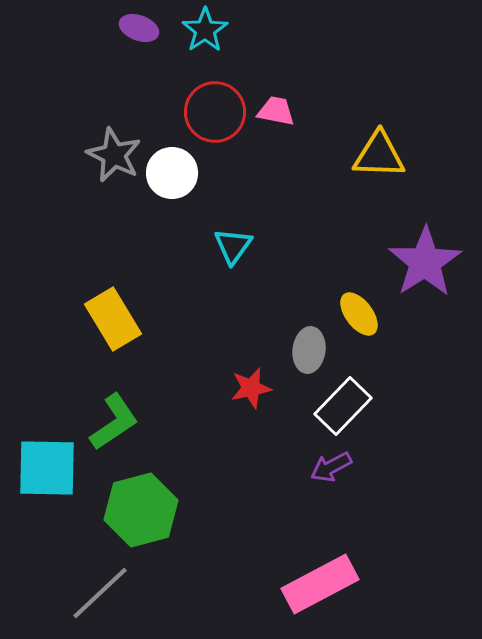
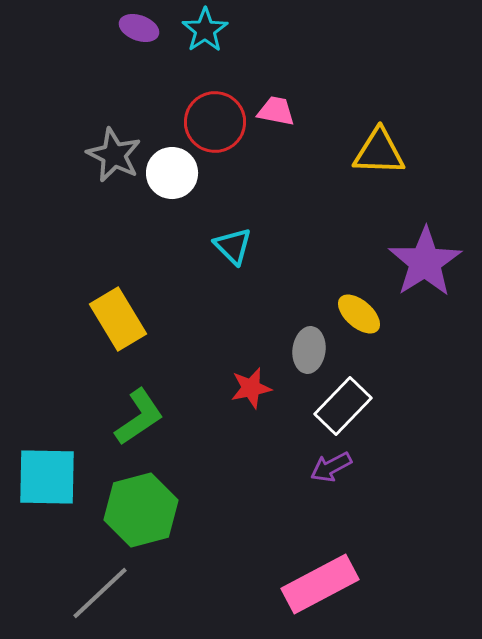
red circle: moved 10 px down
yellow triangle: moved 3 px up
cyan triangle: rotated 21 degrees counterclockwise
yellow ellipse: rotated 12 degrees counterclockwise
yellow rectangle: moved 5 px right
green L-shape: moved 25 px right, 5 px up
cyan square: moved 9 px down
